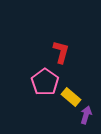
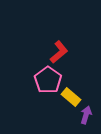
red L-shape: moved 2 px left; rotated 35 degrees clockwise
pink pentagon: moved 3 px right, 2 px up
